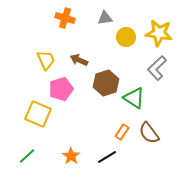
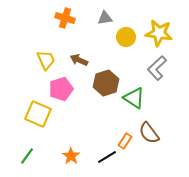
orange rectangle: moved 3 px right, 9 px down
green line: rotated 12 degrees counterclockwise
